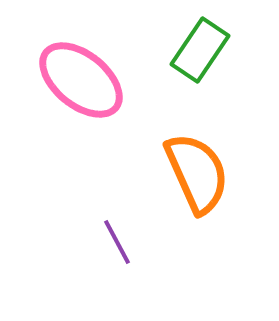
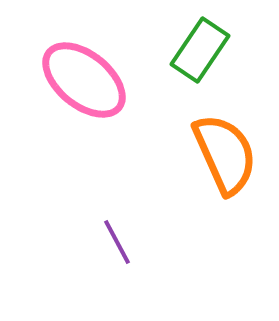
pink ellipse: moved 3 px right
orange semicircle: moved 28 px right, 19 px up
